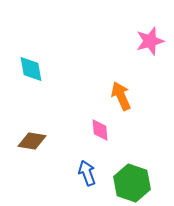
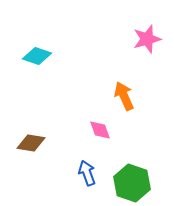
pink star: moved 3 px left, 2 px up
cyan diamond: moved 6 px right, 13 px up; rotated 60 degrees counterclockwise
orange arrow: moved 3 px right
pink diamond: rotated 15 degrees counterclockwise
brown diamond: moved 1 px left, 2 px down
